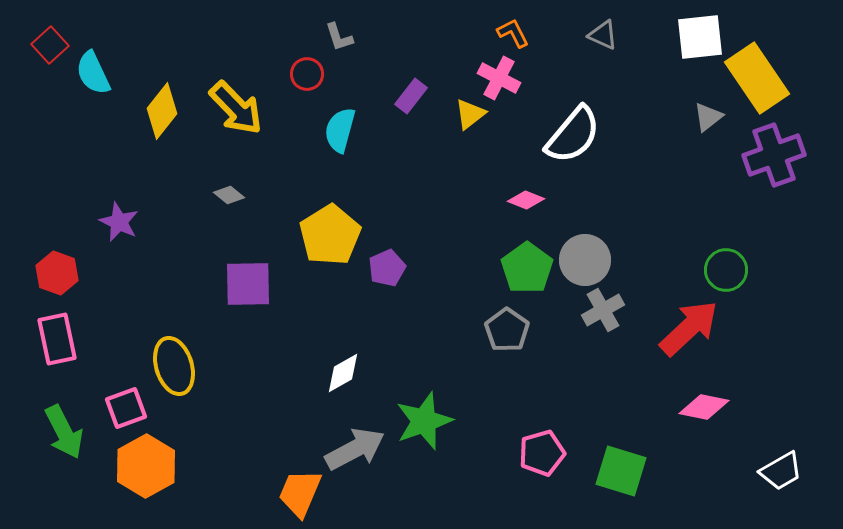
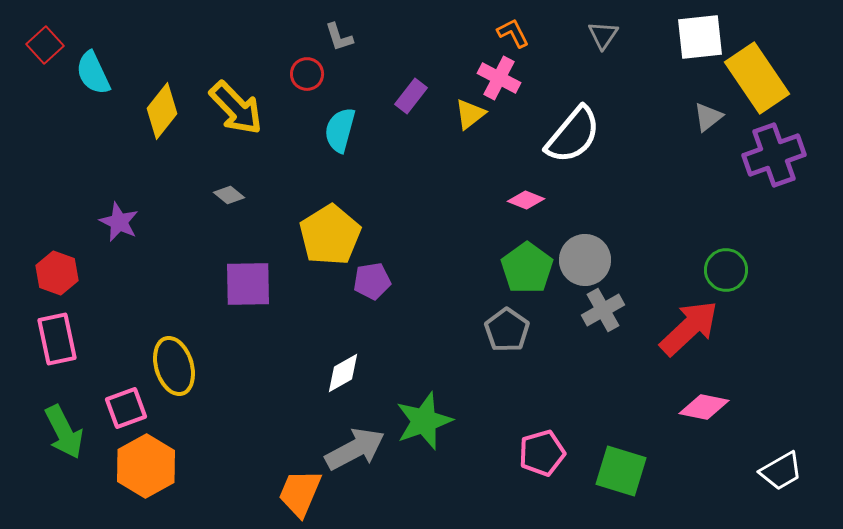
gray triangle at (603, 35): rotated 40 degrees clockwise
red square at (50, 45): moved 5 px left
purple pentagon at (387, 268): moved 15 px left, 13 px down; rotated 15 degrees clockwise
